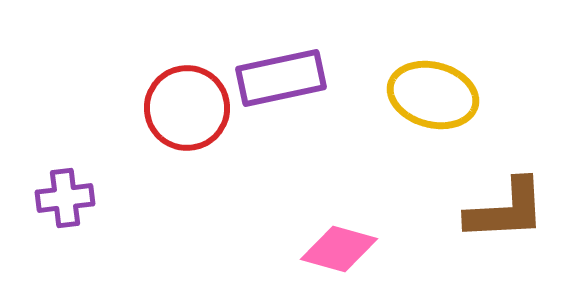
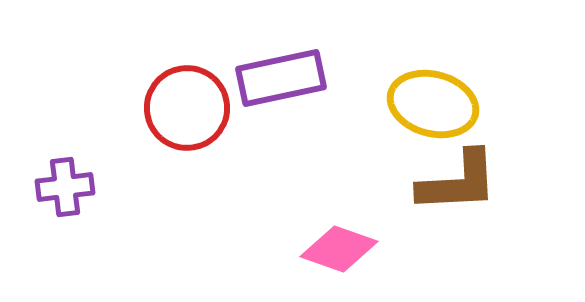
yellow ellipse: moved 9 px down
purple cross: moved 11 px up
brown L-shape: moved 48 px left, 28 px up
pink diamond: rotated 4 degrees clockwise
